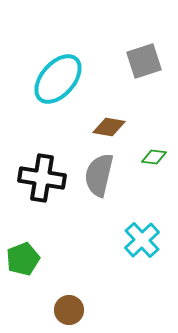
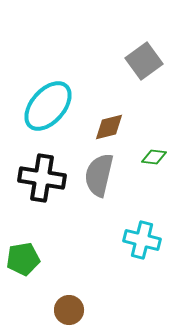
gray square: rotated 18 degrees counterclockwise
cyan ellipse: moved 10 px left, 27 px down
brown diamond: rotated 24 degrees counterclockwise
cyan cross: rotated 33 degrees counterclockwise
green pentagon: rotated 12 degrees clockwise
